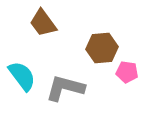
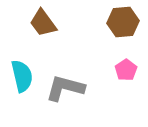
brown hexagon: moved 21 px right, 26 px up
pink pentagon: moved 1 px left, 2 px up; rotated 30 degrees clockwise
cyan semicircle: rotated 24 degrees clockwise
